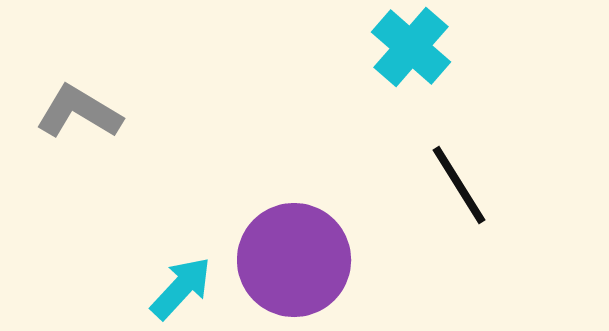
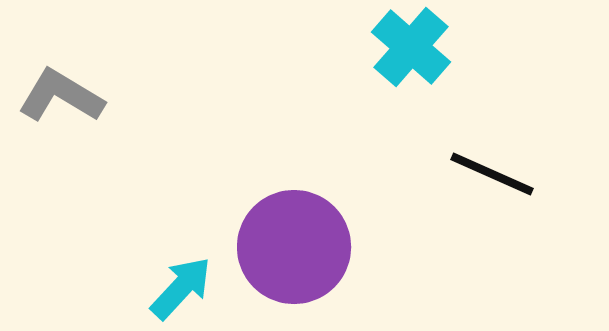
gray L-shape: moved 18 px left, 16 px up
black line: moved 33 px right, 11 px up; rotated 34 degrees counterclockwise
purple circle: moved 13 px up
